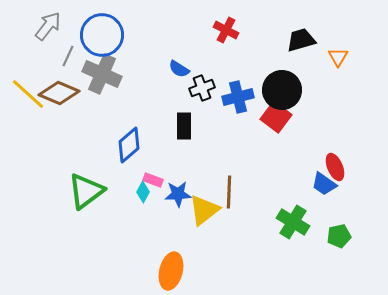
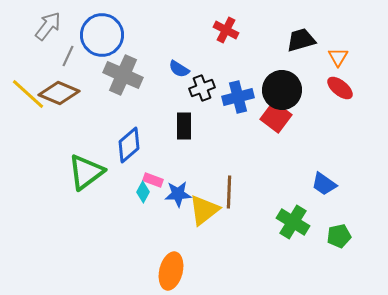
gray cross: moved 21 px right, 1 px down
red ellipse: moved 5 px right, 79 px up; rotated 28 degrees counterclockwise
green triangle: moved 19 px up
